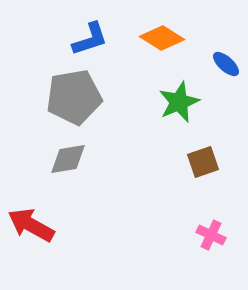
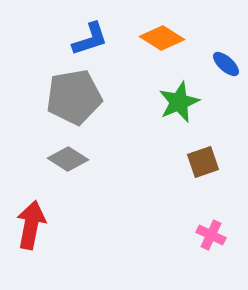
gray diamond: rotated 42 degrees clockwise
red arrow: rotated 72 degrees clockwise
